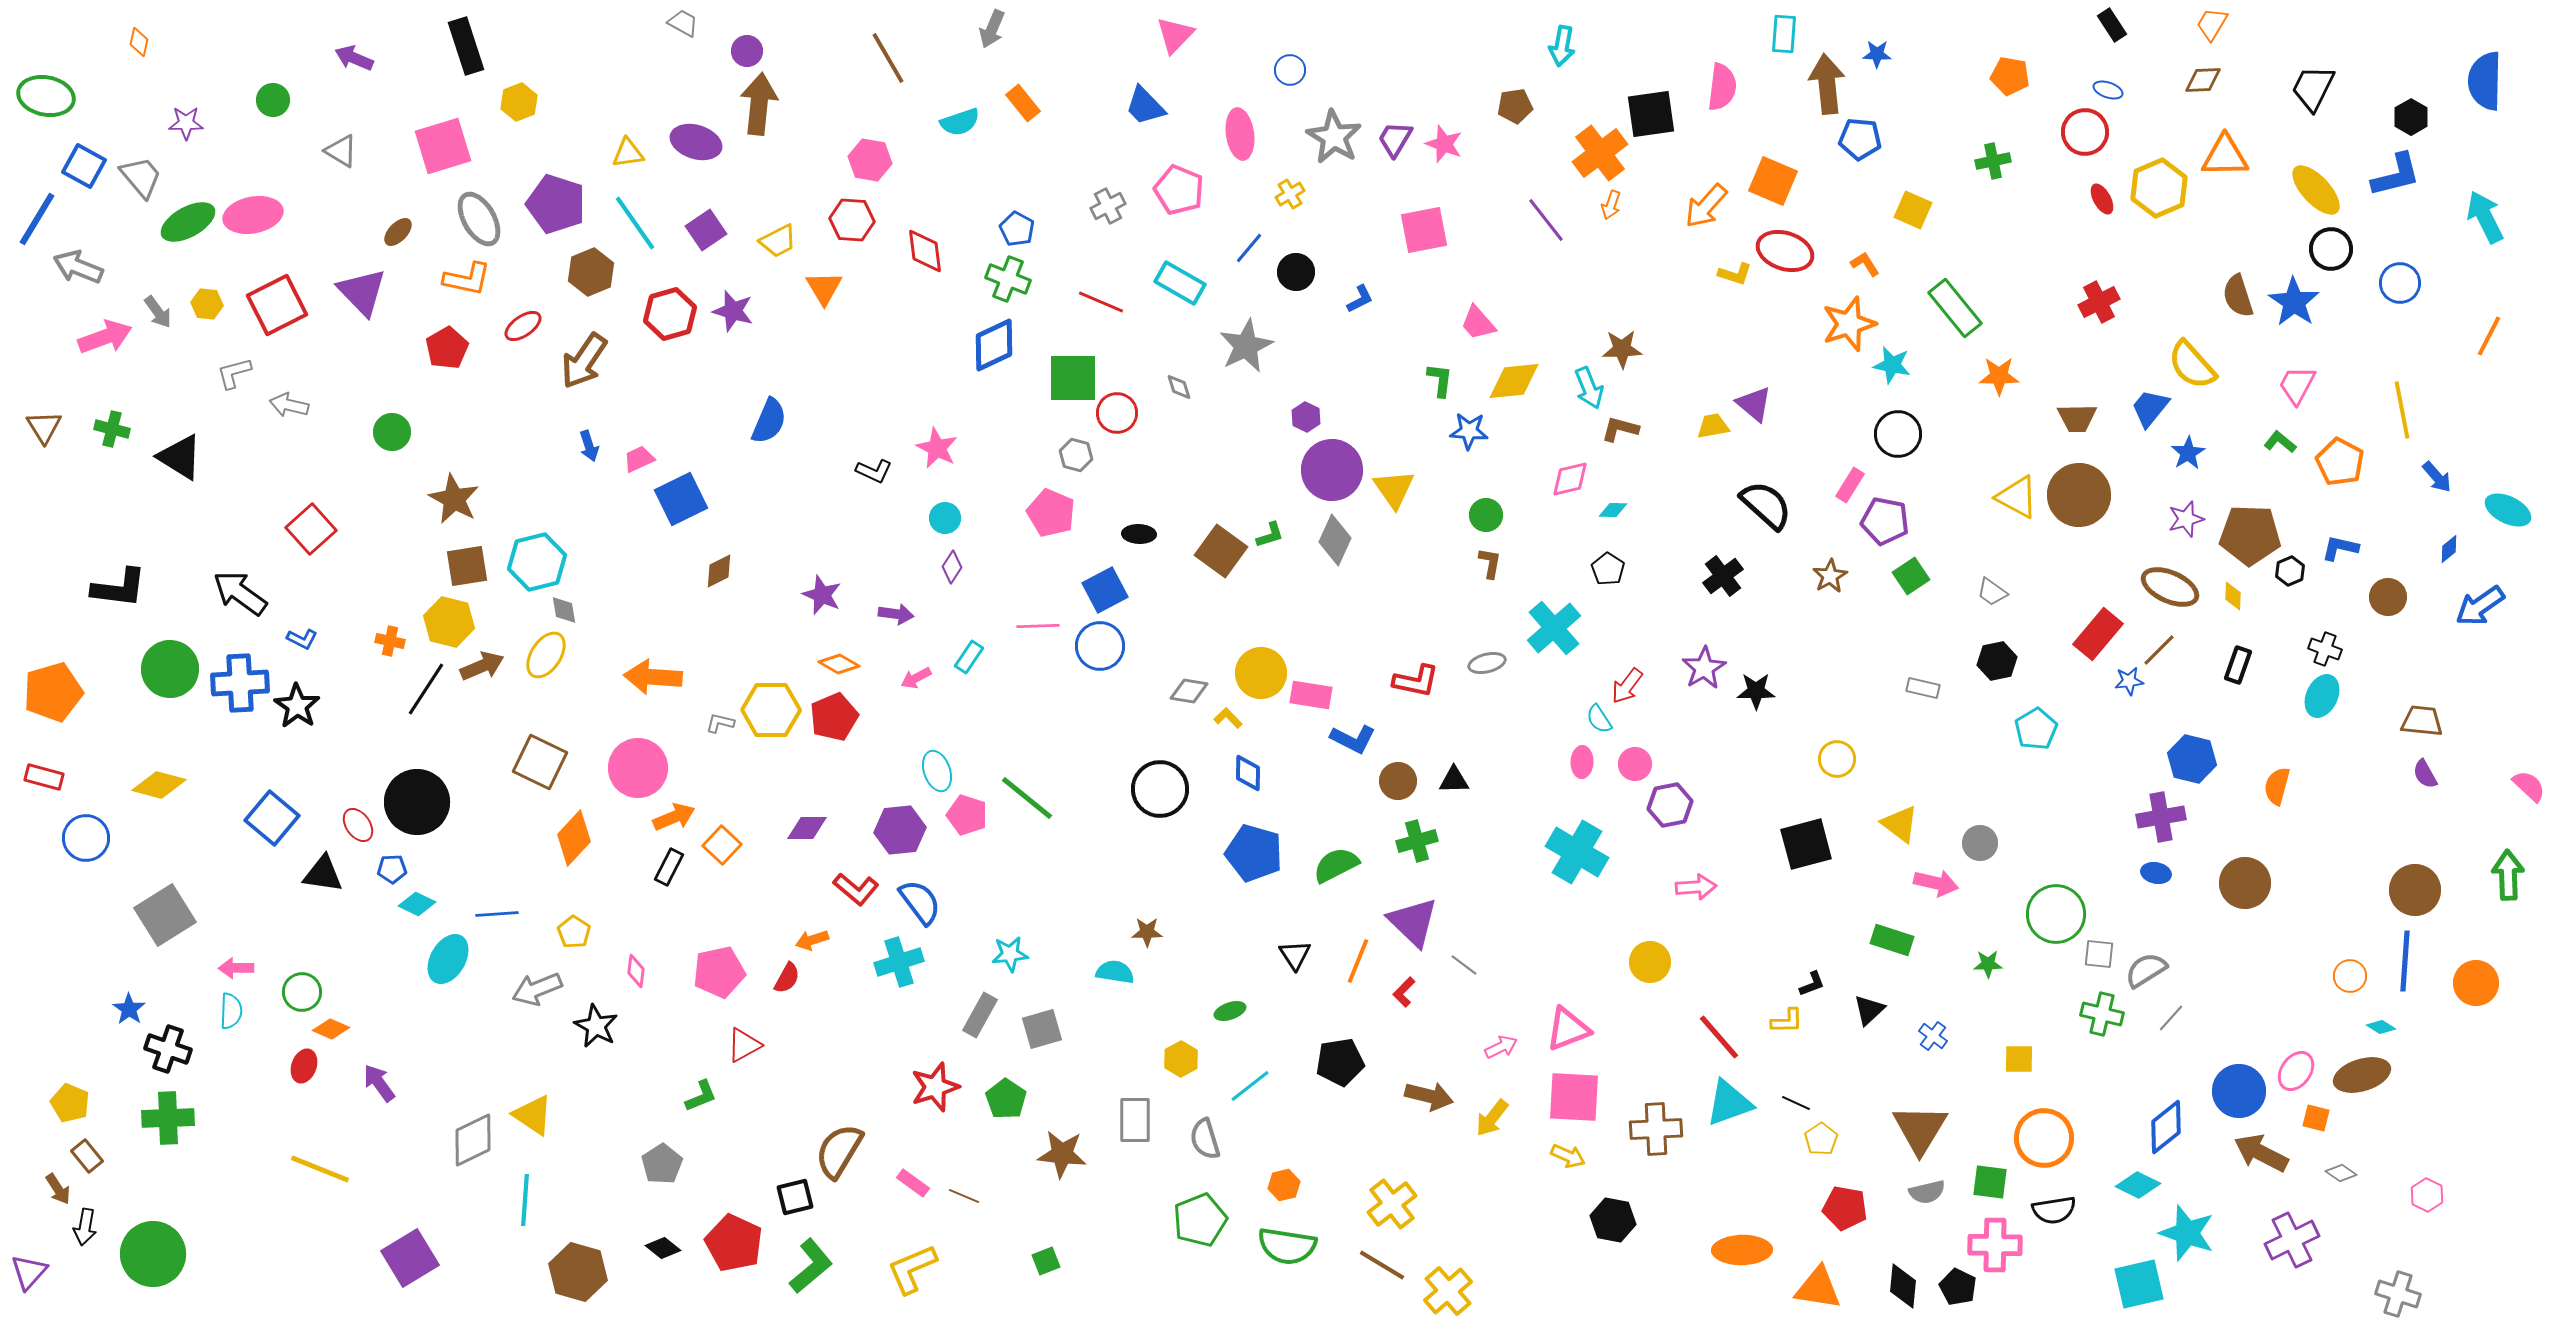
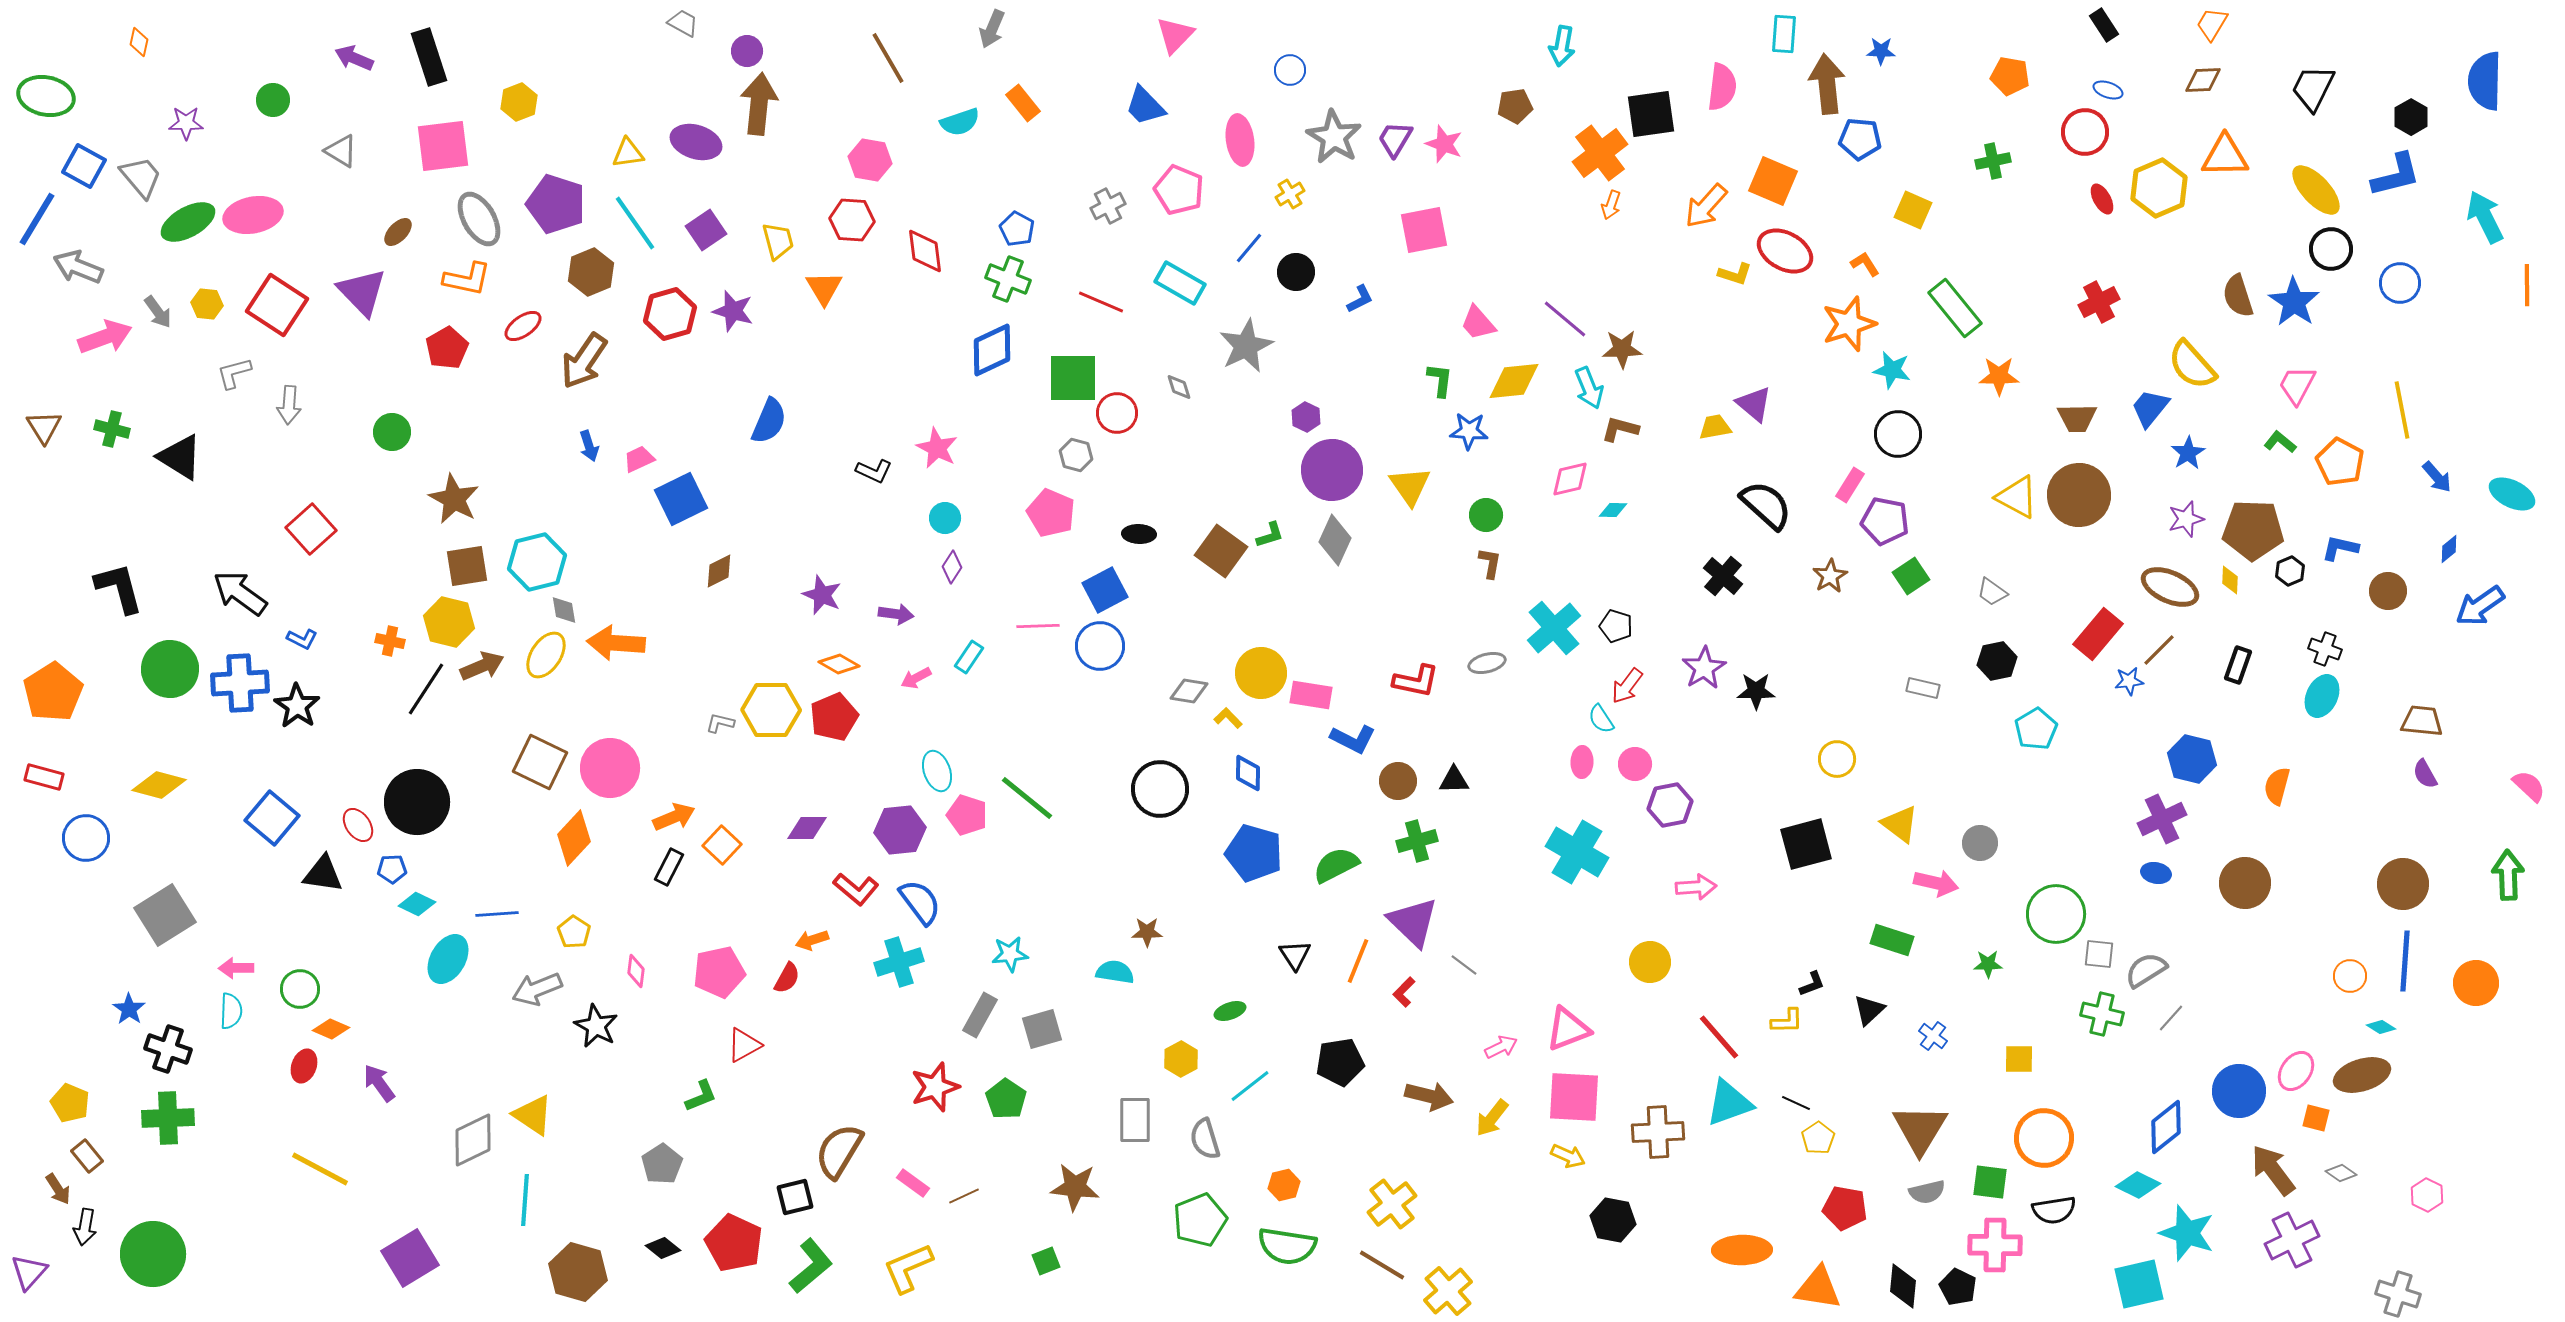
black rectangle at (2112, 25): moved 8 px left
black rectangle at (466, 46): moved 37 px left, 11 px down
blue star at (1877, 54): moved 4 px right, 3 px up
pink ellipse at (1240, 134): moved 6 px down
pink square at (443, 146): rotated 10 degrees clockwise
purple line at (1546, 220): moved 19 px right, 99 px down; rotated 12 degrees counterclockwise
yellow trapezoid at (778, 241): rotated 78 degrees counterclockwise
red ellipse at (1785, 251): rotated 10 degrees clockwise
red square at (277, 305): rotated 30 degrees counterclockwise
orange line at (2489, 336): moved 38 px right, 51 px up; rotated 27 degrees counterclockwise
blue diamond at (994, 345): moved 2 px left, 5 px down
cyan star at (1892, 365): moved 5 px down
gray arrow at (289, 405): rotated 99 degrees counterclockwise
yellow trapezoid at (1713, 426): moved 2 px right, 1 px down
yellow triangle at (1394, 489): moved 16 px right, 3 px up
cyan ellipse at (2508, 510): moved 4 px right, 16 px up
brown pentagon at (2250, 535): moved 3 px right, 5 px up
black pentagon at (1608, 569): moved 8 px right, 57 px down; rotated 16 degrees counterclockwise
black cross at (1723, 576): rotated 12 degrees counterclockwise
black L-shape at (119, 588): rotated 112 degrees counterclockwise
yellow diamond at (2233, 596): moved 3 px left, 16 px up
brown circle at (2388, 597): moved 6 px up
orange arrow at (653, 677): moved 37 px left, 34 px up
orange pentagon at (53, 692): rotated 16 degrees counterclockwise
cyan semicircle at (1599, 719): moved 2 px right
pink circle at (638, 768): moved 28 px left
purple cross at (2161, 817): moved 1 px right, 2 px down; rotated 15 degrees counterclockwise
brown circle at (2415, 890): moved 12 px left, 6 px up
green circle at (302, 992): moved 2 px left, 3 px up
brown cross at (1656, 1129): moved 2 px right, 3 px down
yellow pentagon at (1821, 1139): moved 3 px left, 1 px up
brown arrow at (2261, 1153): moved 12 px right, 17 px down; rotated 26 degrees clockwise
brown star at (1062, 1154): moved 13 px right, 33 px down
yellow line at (320, 1169): rotated 6 degrees clockwise
brown line at (964, 1196): rotated 48 degrees counterclockwise
yellow L-shape at (912, 1269): moved 4 px left, 1 px up
